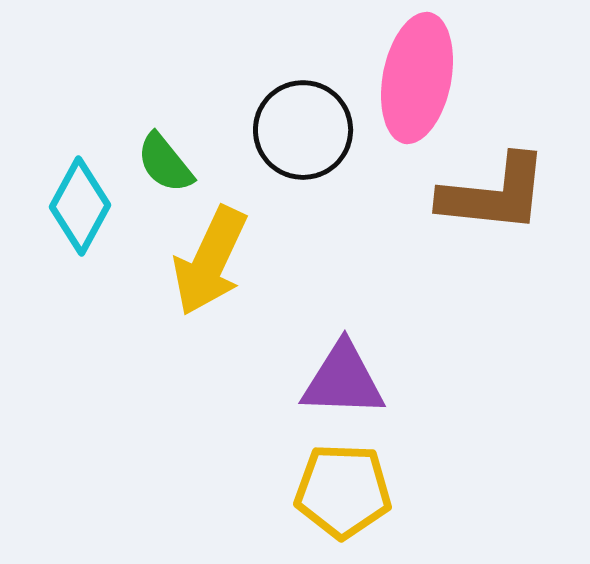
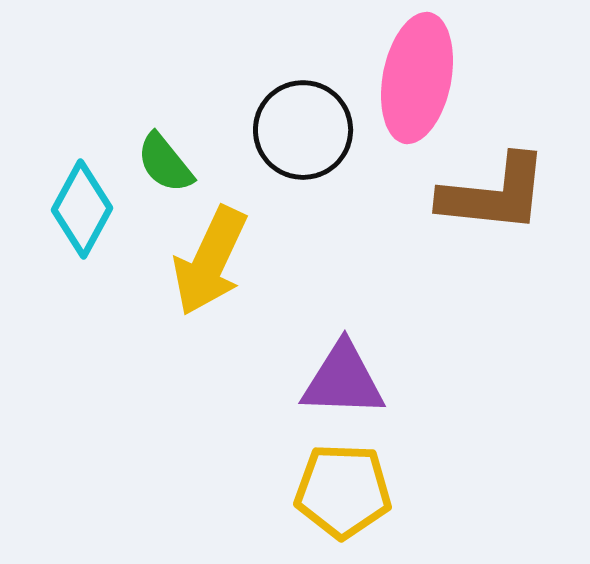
cyan diamond: moved 2 px right, 3 px down
